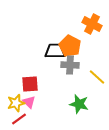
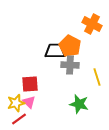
yellow line: rotated 30 degrees clockwise
